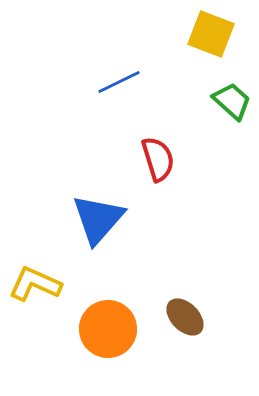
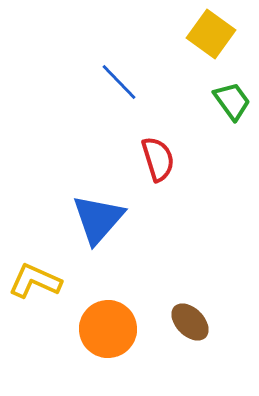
yellow square: rotated 15 degrees clockwise
blue line: rotated 72 degrees clockwise
green trapezoid: rotated 12 degrees clockwise
yellow L-shape: moved 3 px up
brown ellipse: moved 5 px right, 5 px down
